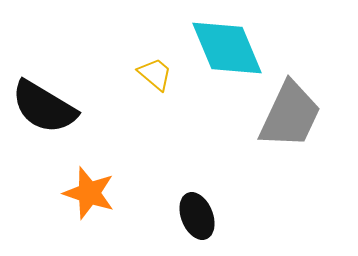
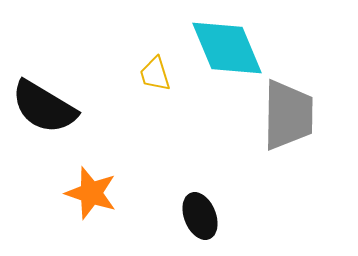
yellow trapezoid: rotated 147 degrees counterclockwise
gray trapezoid: moved 2 px left; rotated 24 degrees counterclockwise
orange star: moved 2 px right
black ellipse: moved 3 px right
